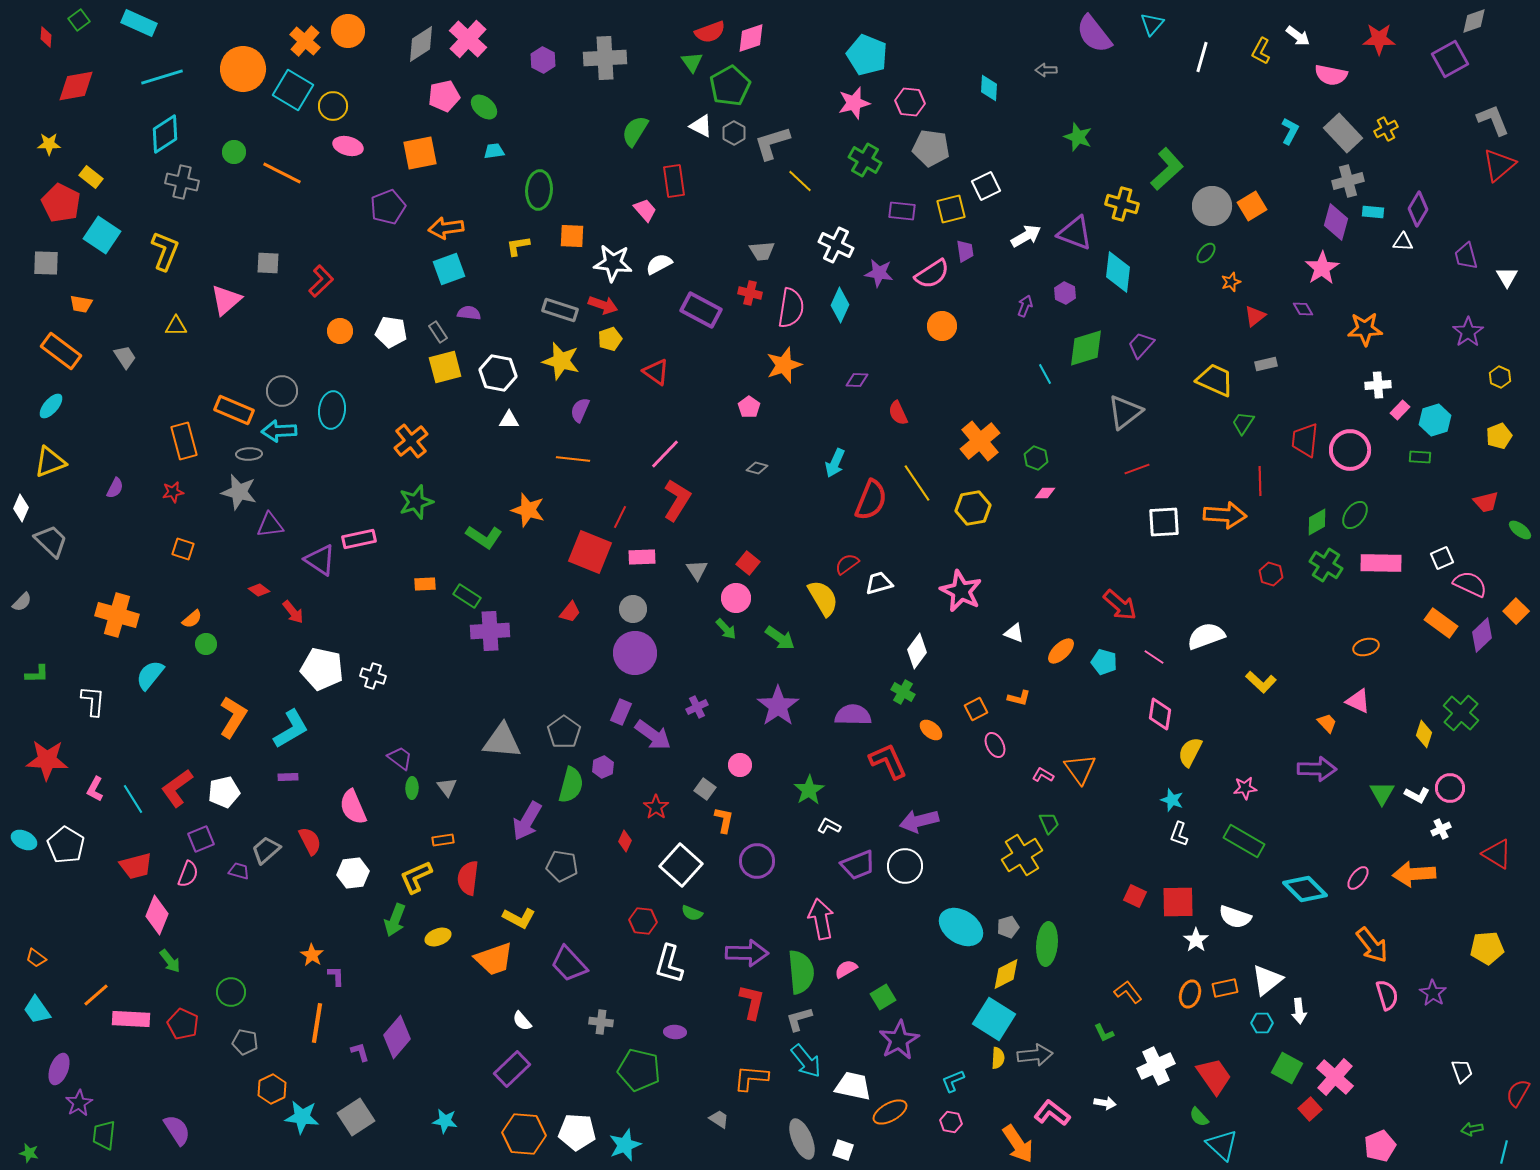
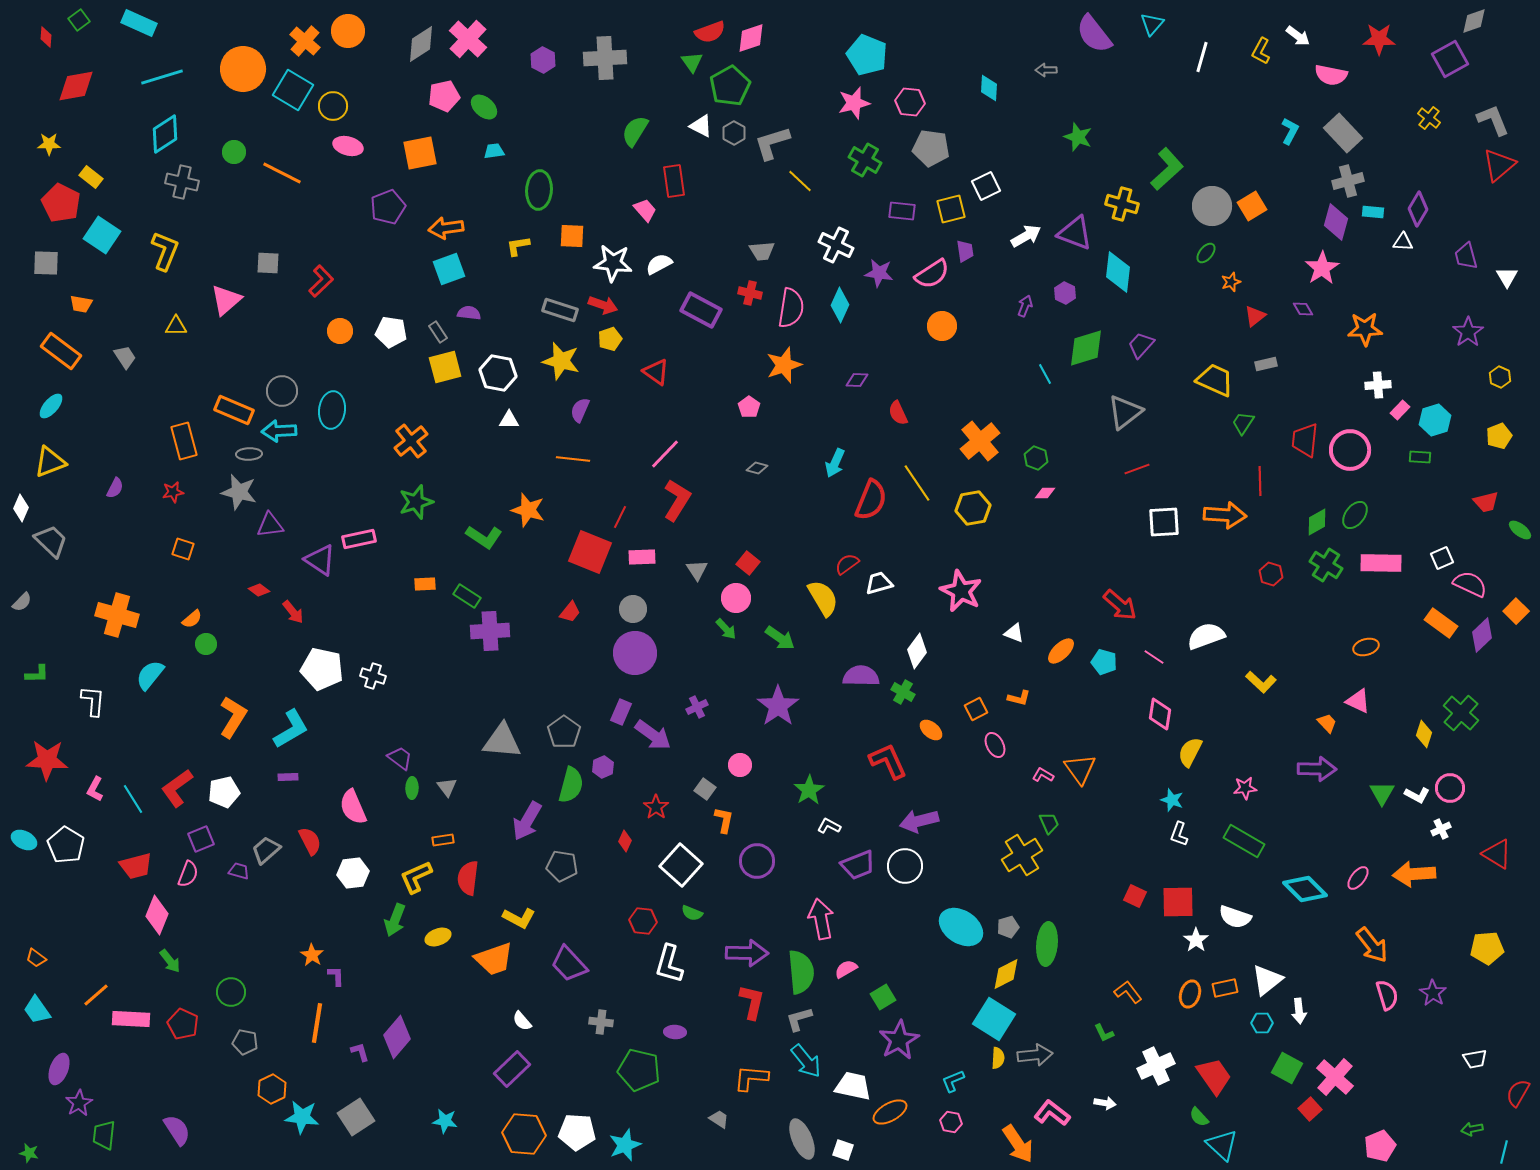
yellow cross at (1386, 129): moved 43 px right, 11 px up; rotated 25 degrees counterclockwise
purple semicircle at (853, 715): moved 8 px right, 39 px up
white trapezoid at (1462, 1071): moved 13 px right, 12 px up; rotated 100 degrees clockwise
